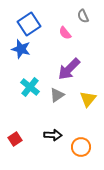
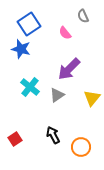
yellow triangle: moved 4 px right, 1 px up
black arrow: rotated 120 degrees counterclockwise
